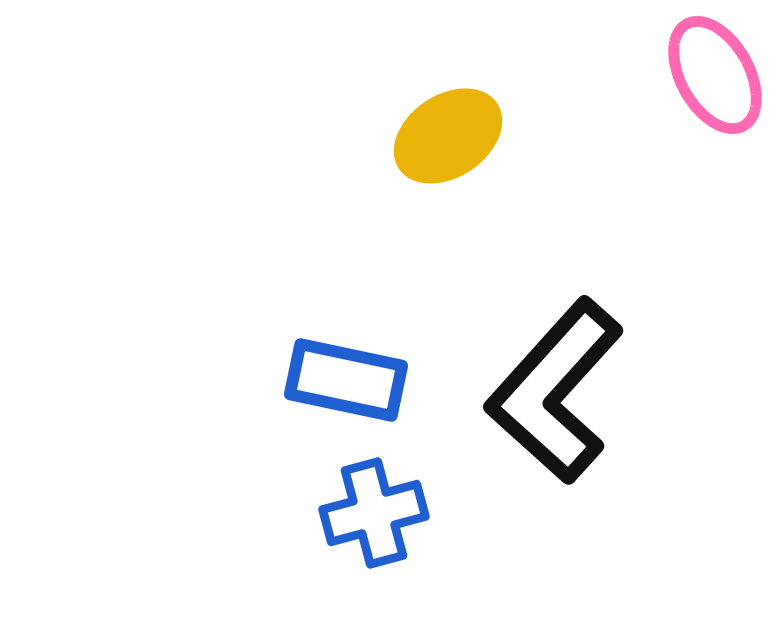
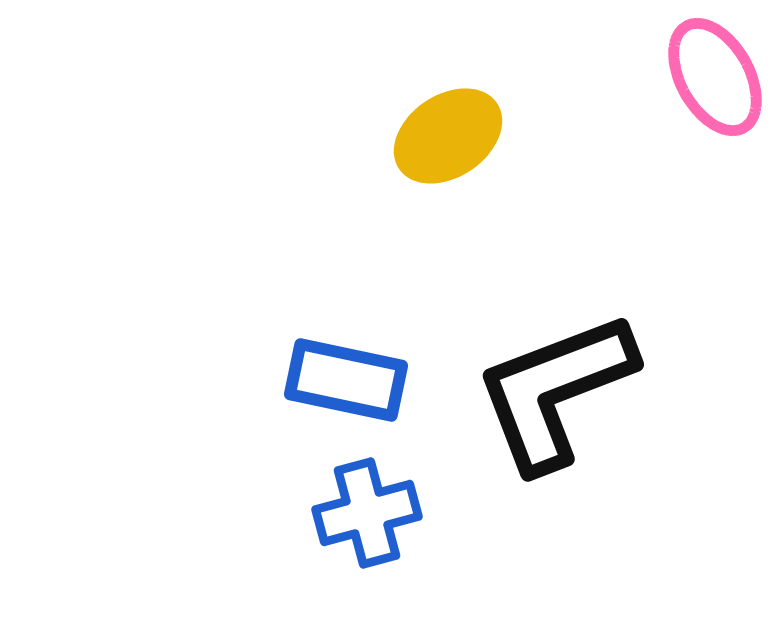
pink ellipse: moved 2 px down
black L-shape: rotated 27 degrees clockwise
blue cross: moved 7 px left
